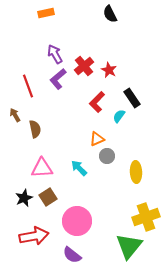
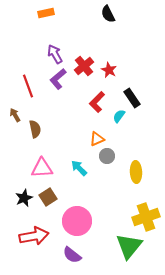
black semicircle: moved 2 px left
